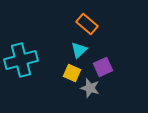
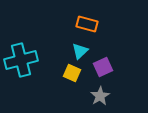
orange rectangle: rotated 25 degrees counterclockwise
cyan triangle: moved 1 px right, 1 px down
gray star: moved 10 px right, 8 px down; rotated 24 degrees clockwise
